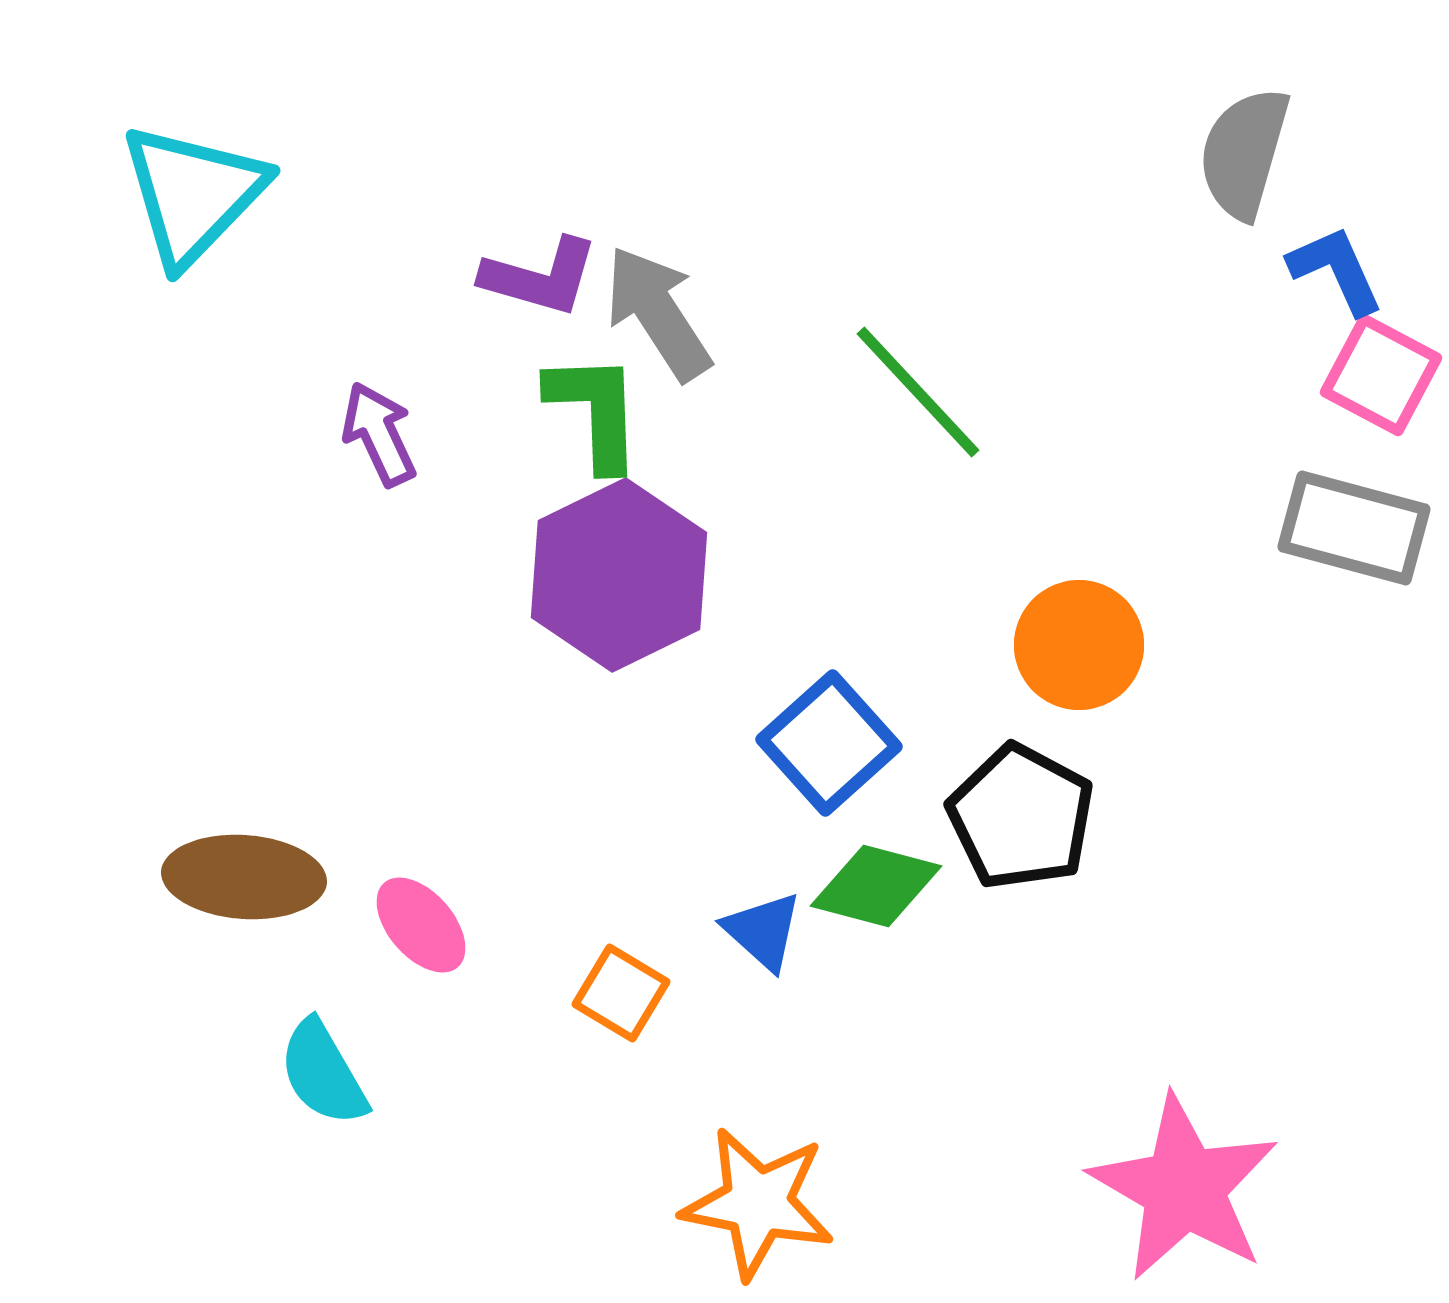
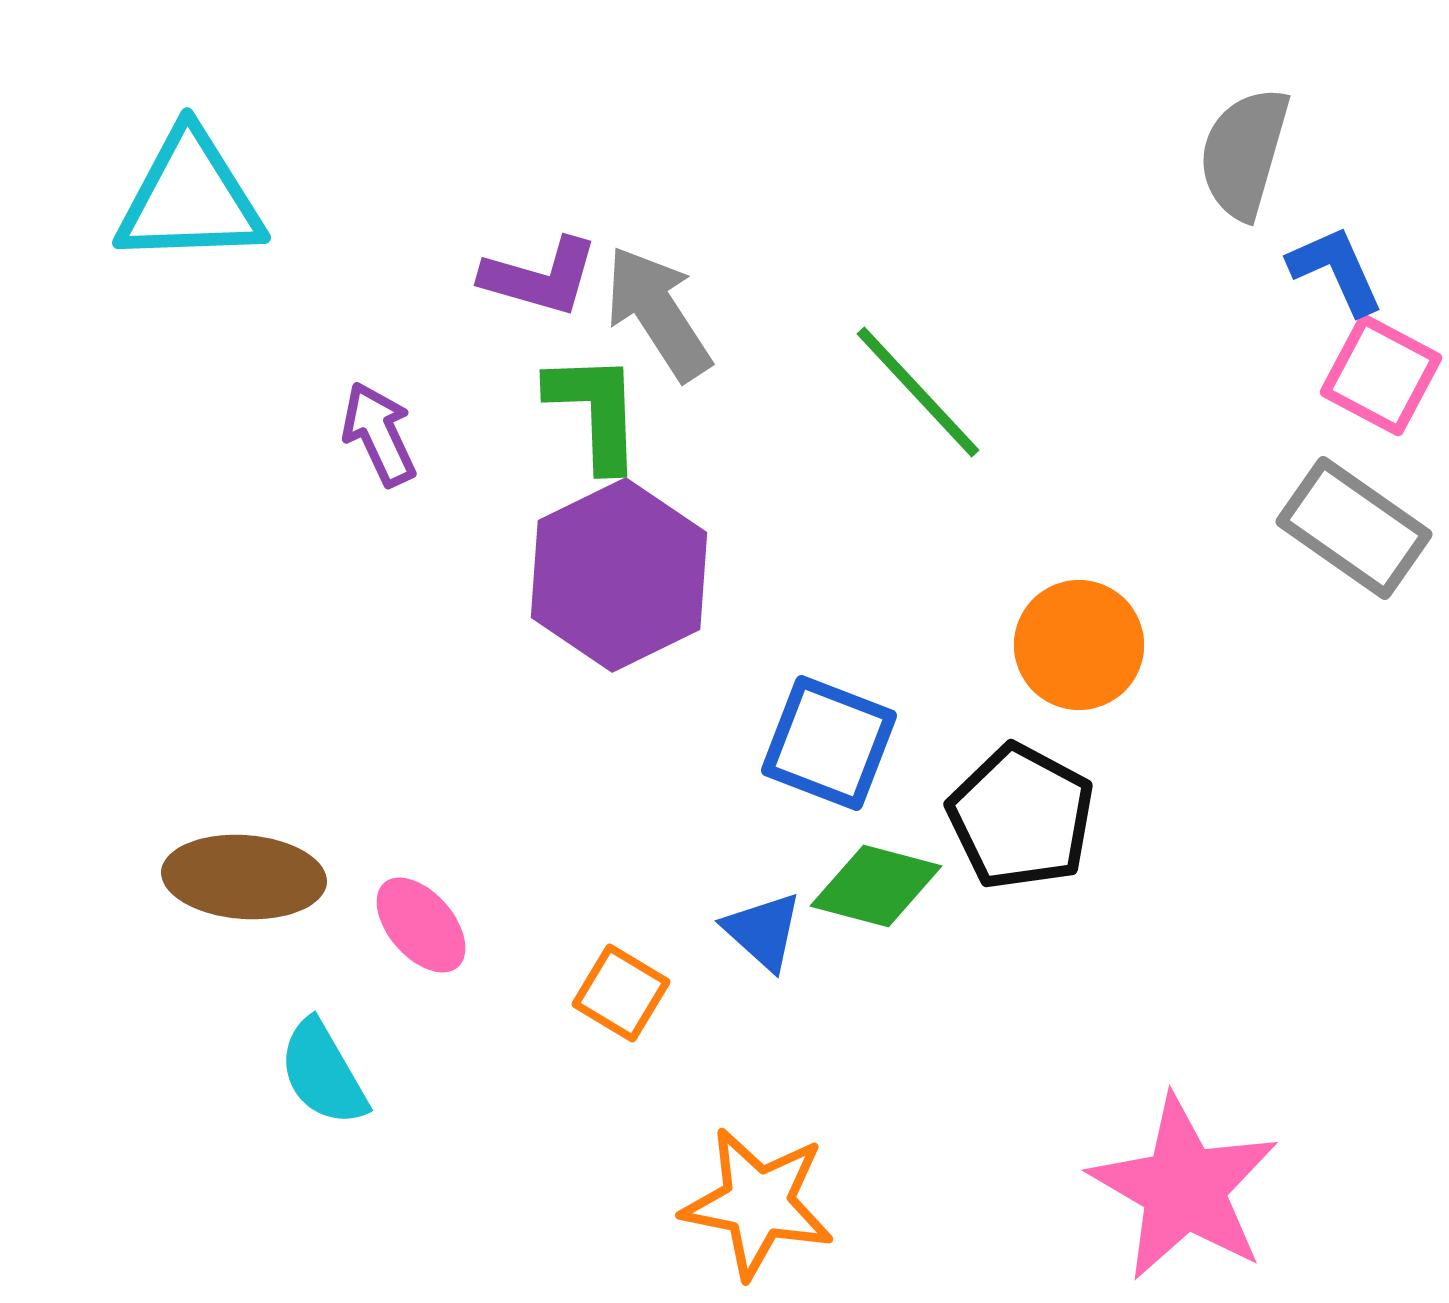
cyan triangle: moved 3 px left, 4 px down; rotated 44 degrees clockwise
gray rectangle: rotated 20 degrees clockwise
blue square: rotated 27 degrees counterclockwise
